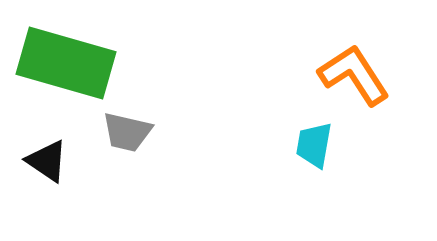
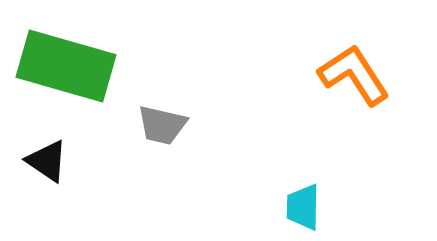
green rectangle: moved 3 px down
gray trapezoid: moved 35 px right, 7 px up
cyan trapezoid: moved 11 px left, 62 px down; rotated 9 degrees counterclockwise
